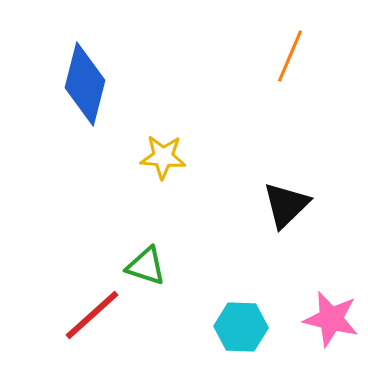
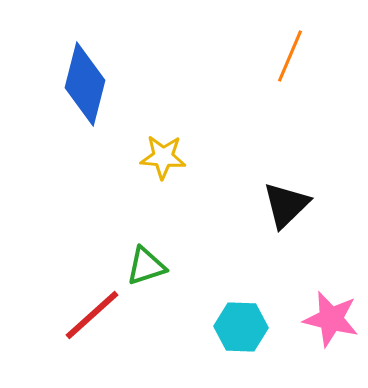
green triangle: rotated 36 degrees counterclockwise
